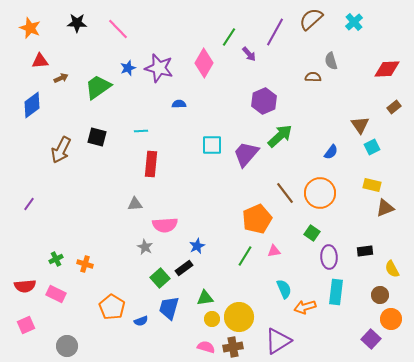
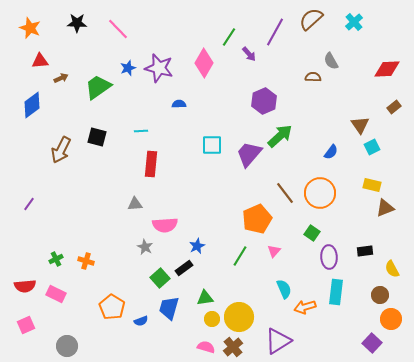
gray semicircle at (331, 61): rotated 12 degrees counterclockwise
purple trapezoid at (246, 154): moved 3 px right
pink triangle at (274, 251): rotated 40 degrees counterclockwise
green line at (245, 256): moved 5 px left
orange cross at (85, 264): moved 1 px right, 3 px up
purple square at (371, 339): moved 1 px right, 4 px down
brown cross at (233, 347): rotated 30 degrees counterclockwise
